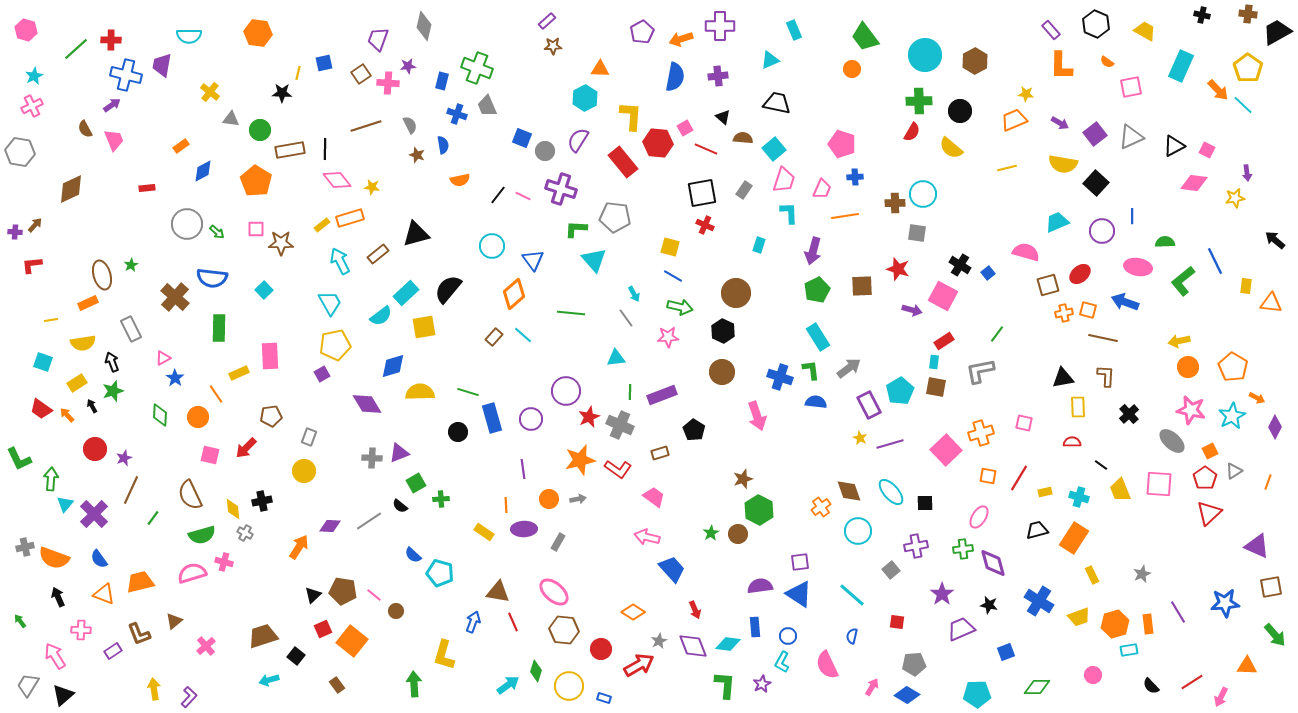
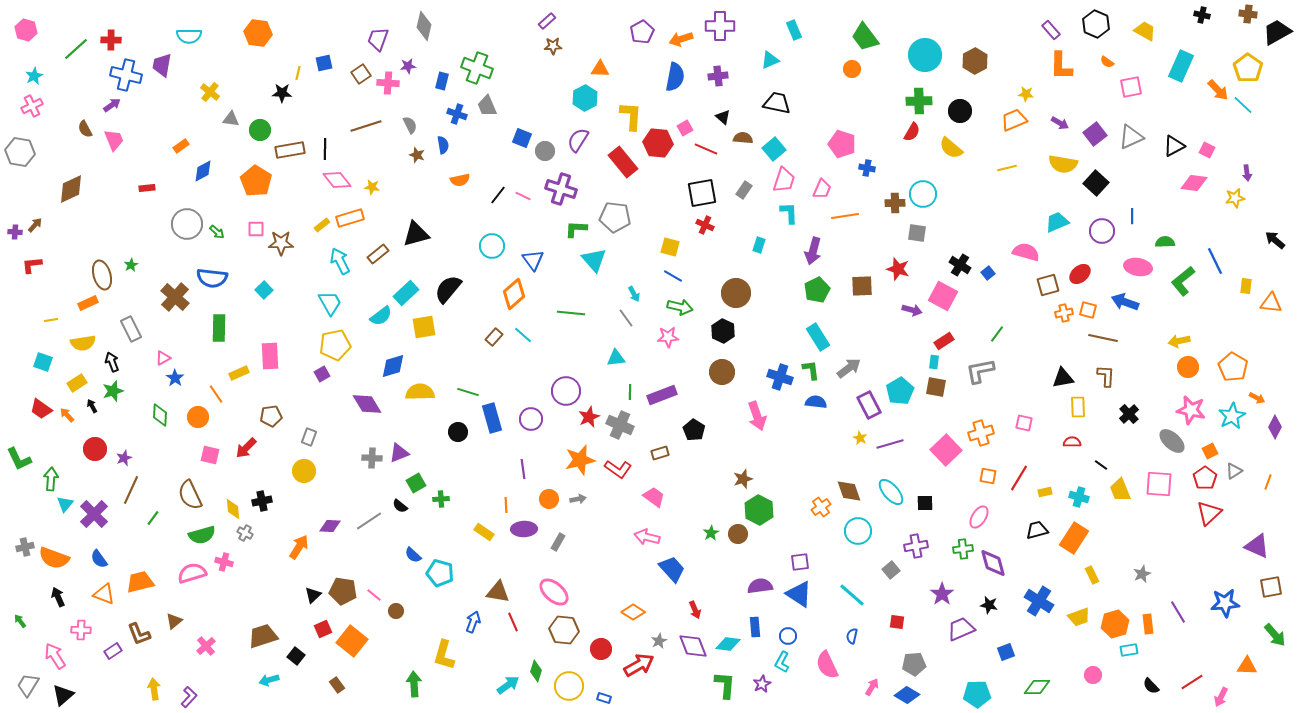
blue cross at (855, 177): moved 12 px right, 9 px up; rotated 14 degrees clockwise
